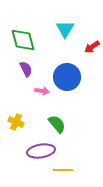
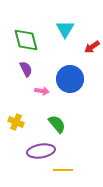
green diamond: moved 3 px right
blue circle: moved 3 px right, 2 px down
